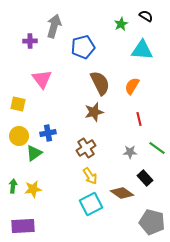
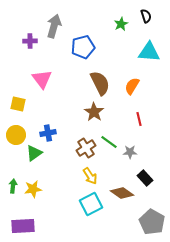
black semicircle: rotated 40 degrees clockwise
cyan triangle: moved 7 px right, 2 px down
brown star: rotated 24 degrees counterclockwise
yellow circle: moved 3 px left, 1 px up
green line: moved 48 px left, 6 px up
gray pentagon: rotated 15 degrees clockwise
